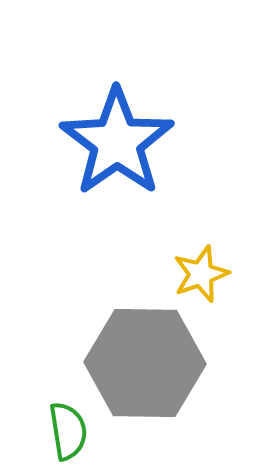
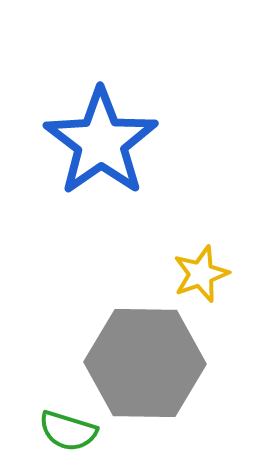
blue star: moved 16 px left
green semicircle: rotated 116 degrees clockwise
